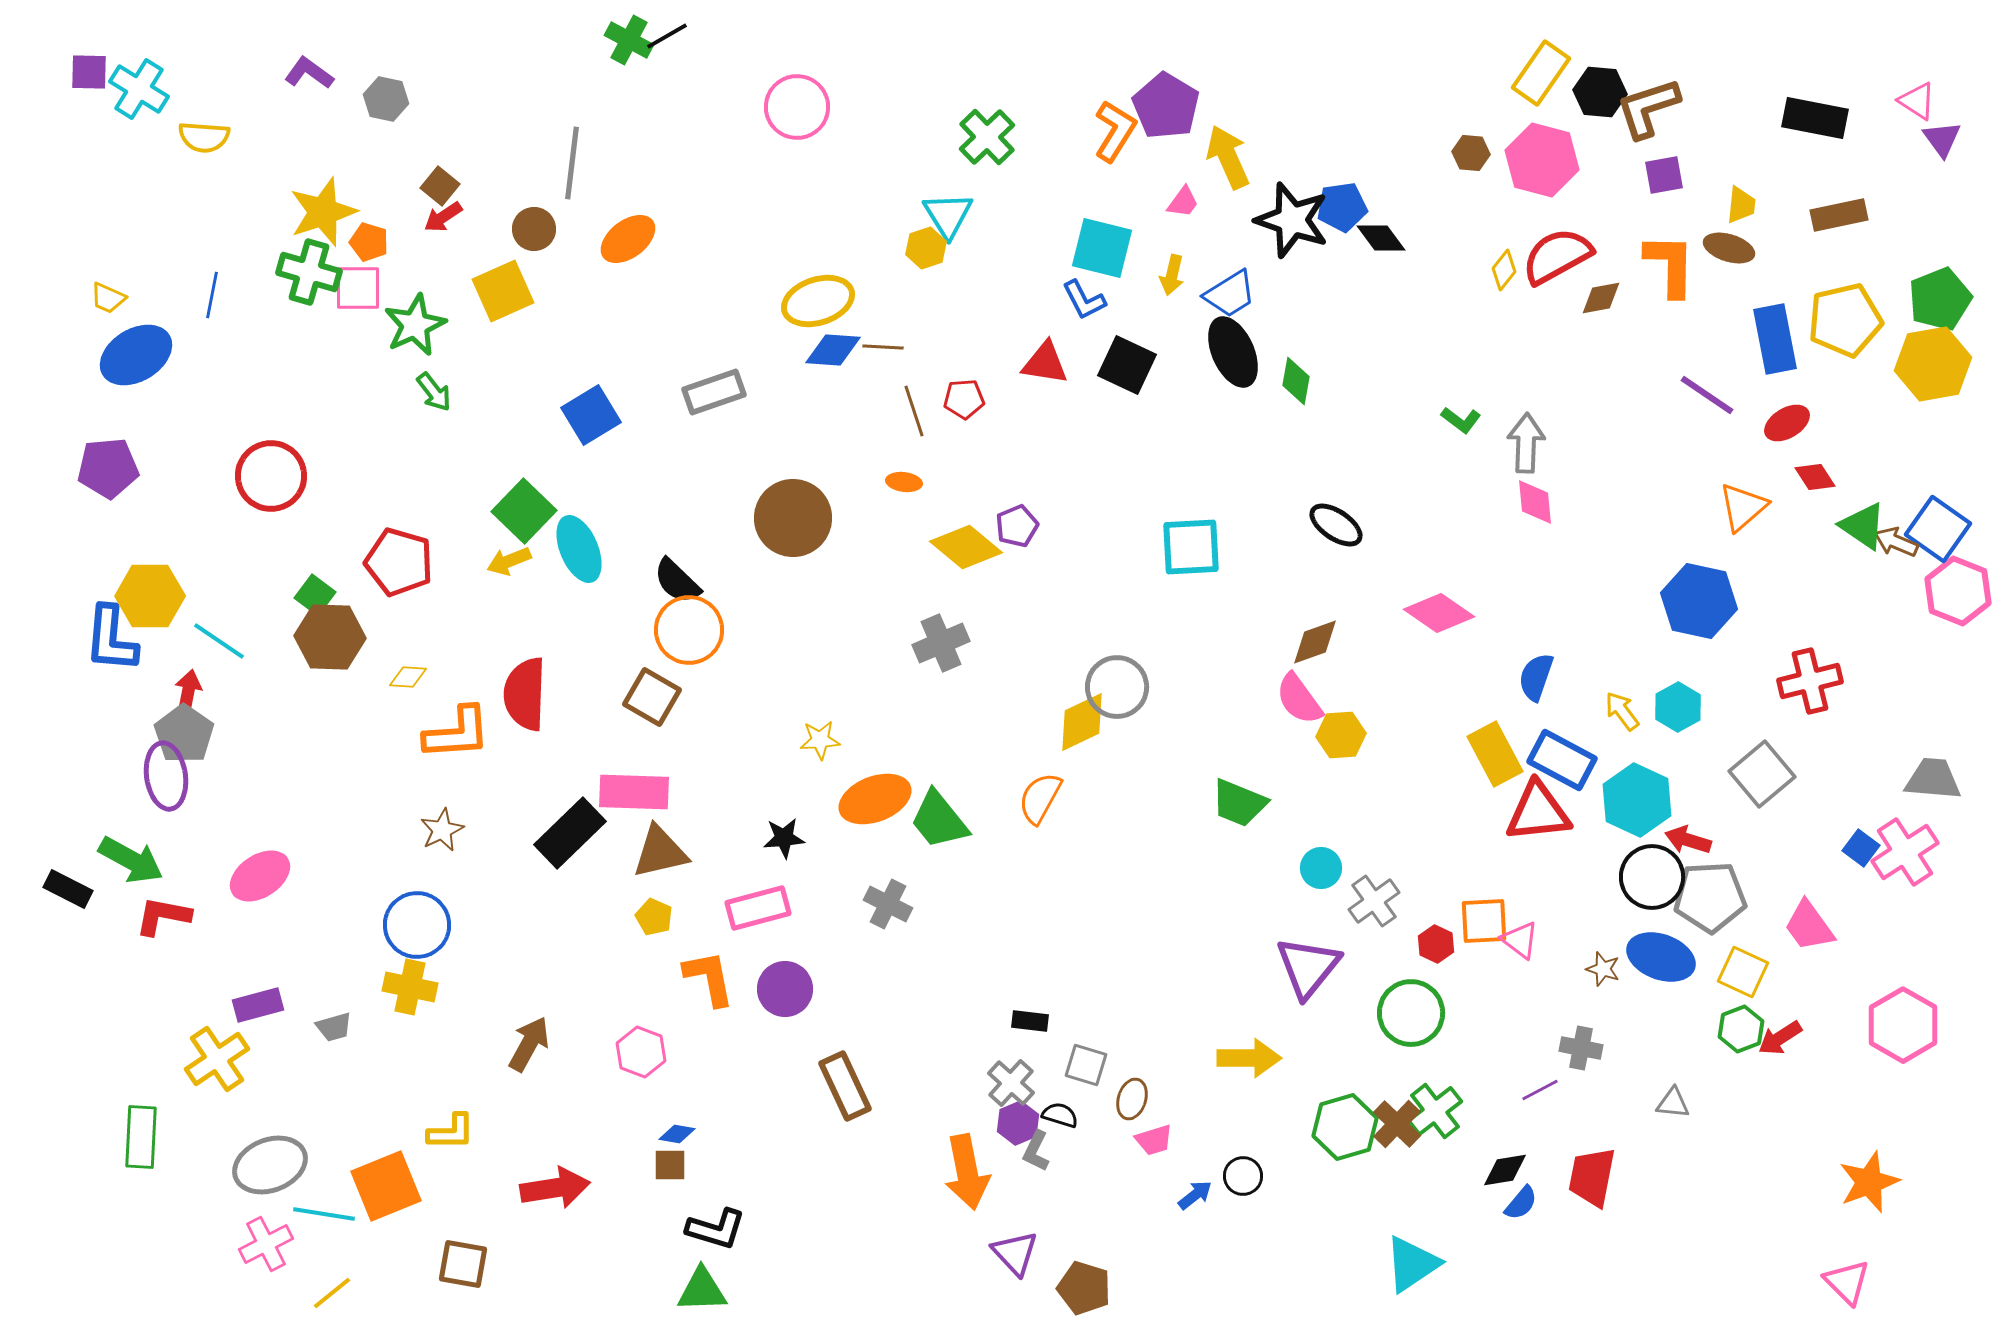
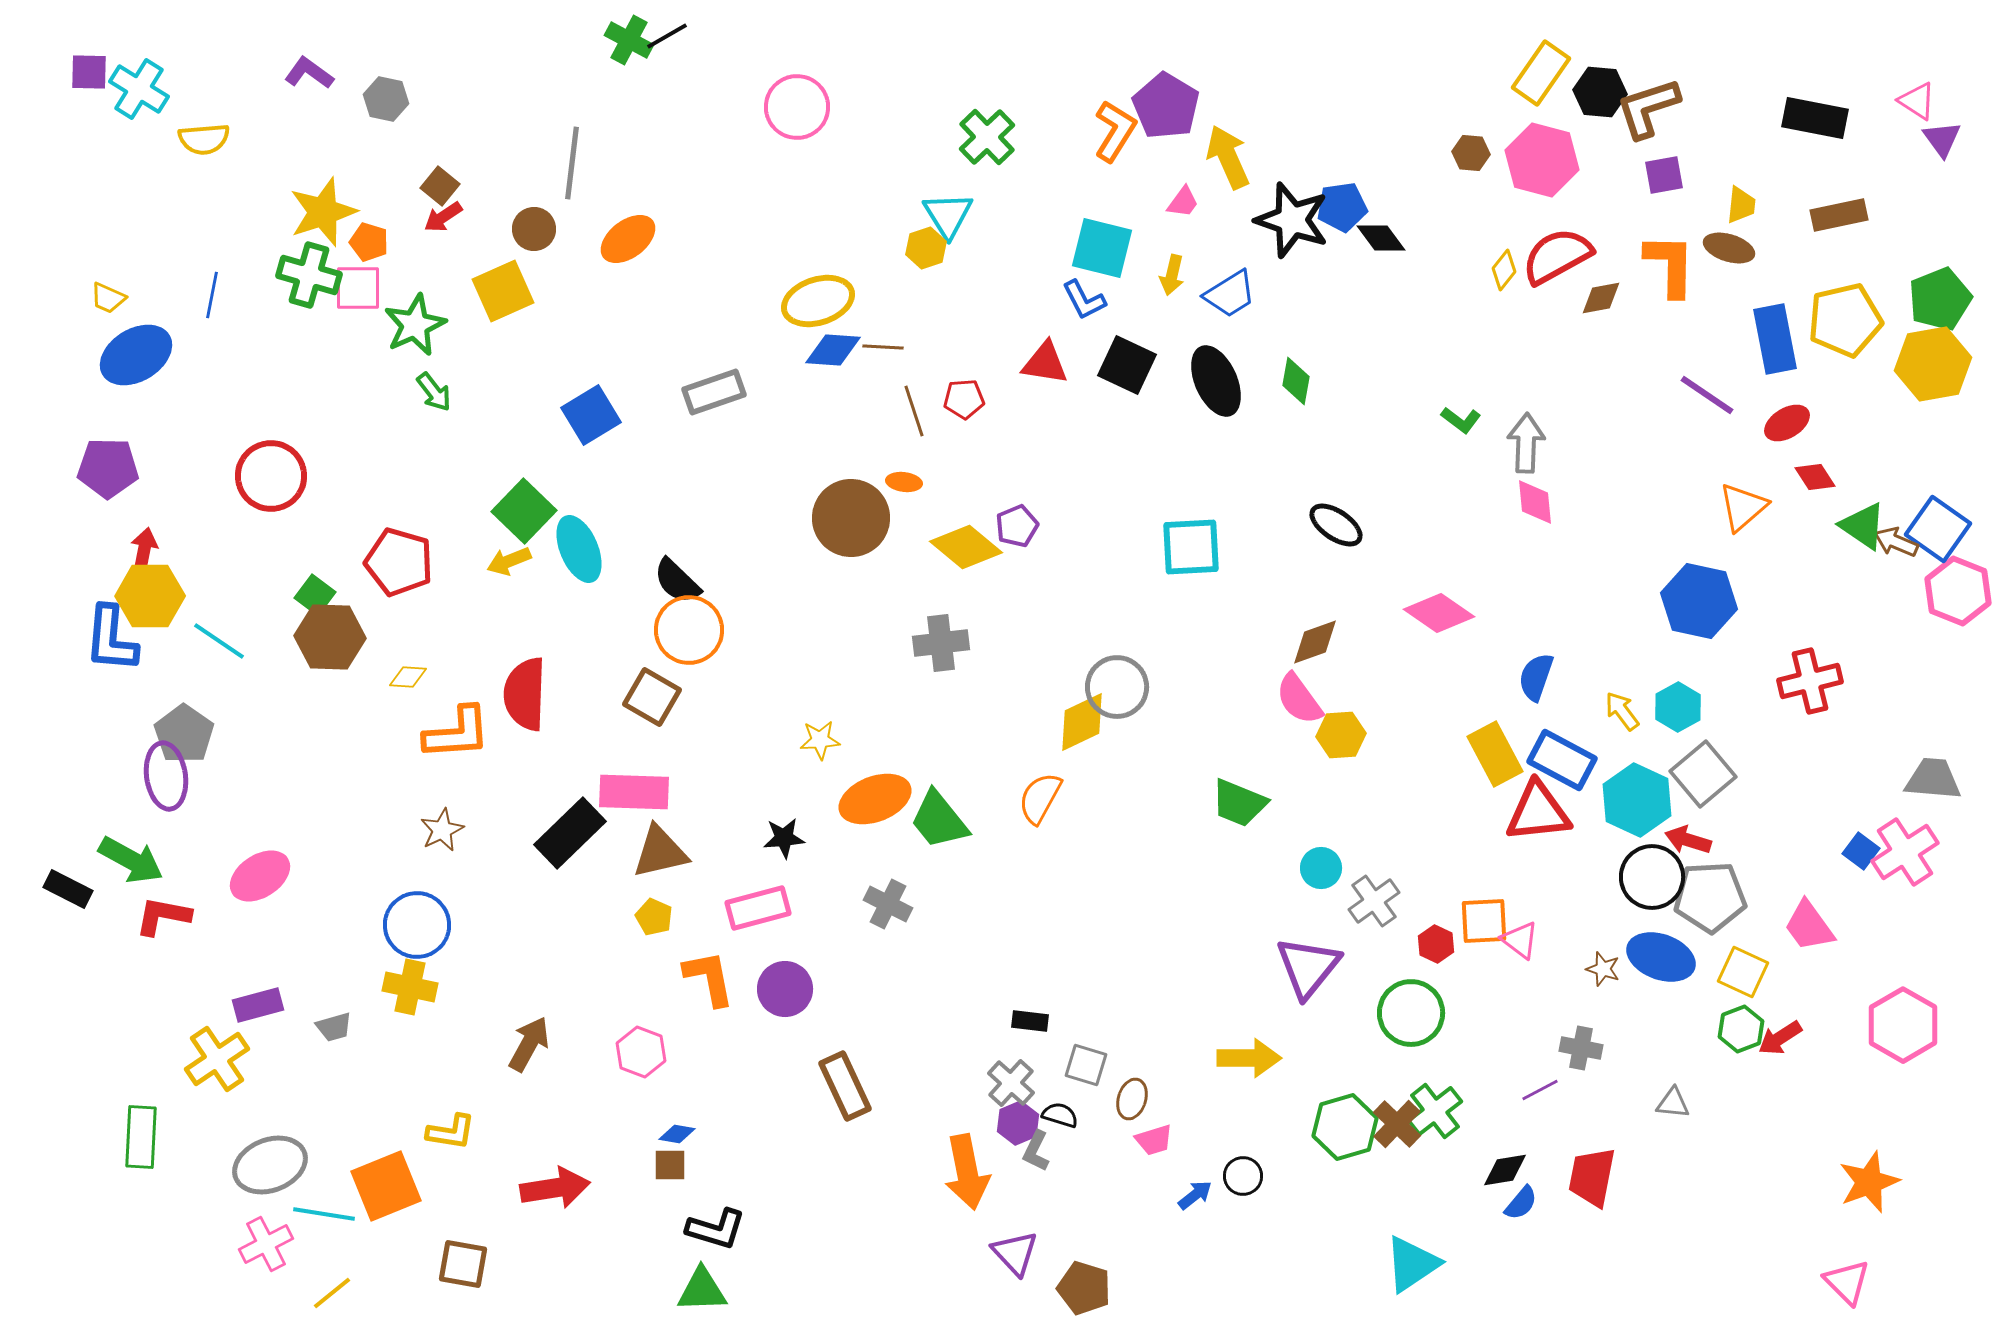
yellow semicircle at (204, 137): moved 2 px down; rotated 9 degrees counterclockwise
green cross at (309, 272): moved 3 px down
black ellipse at (1233, 352): moved 17 px left, 29 px down
purple pentagon at (108, 468): rotated 6 degrees clockwise
brown circle at (793, 518): moved 58 px right
gray cross at (941, 643): rotated 16 degrees clockwise
red arrow at (188, 692): moved 44 px left, 142 px up
gray square at (1762, 774): moved 59 px left
blue square at (1861, 848): moved 3 px down
yellow L-shape at (451, 1132): rotated 9 degrees clockwise
